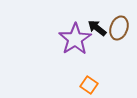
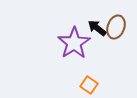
brown ellipse: moved 3 px left, 1 px up
purple star: moved 1 px left, 4 px down
